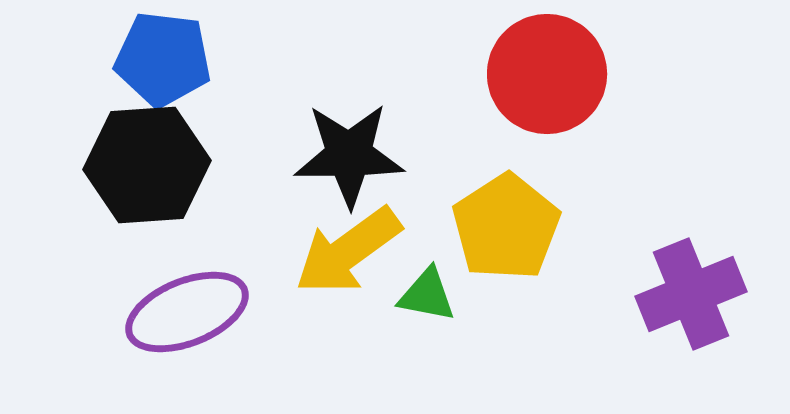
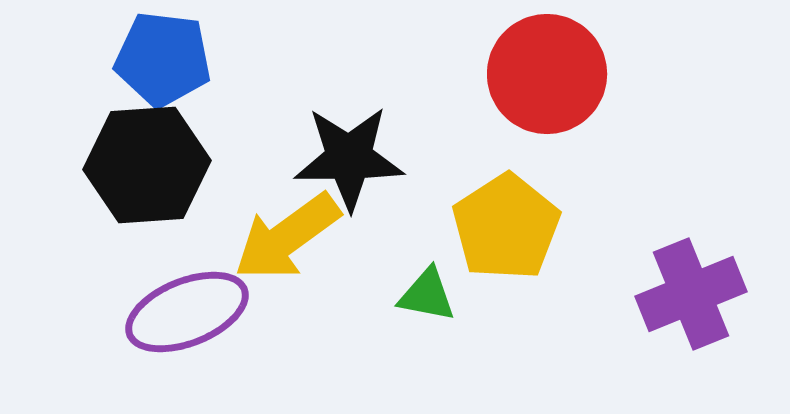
black star: moved 3 px down
yellow arrow: moved 61 px left, 14 px up
